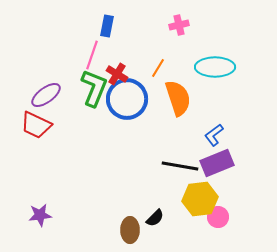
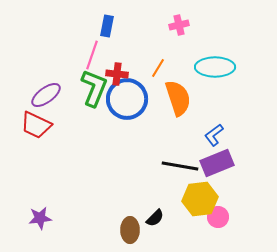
red cross: rotated 25 degrees counterclockwise
purple star: moved 3 px down
